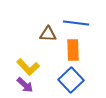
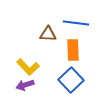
purple arrow: rotated 120 degrees clockwise
